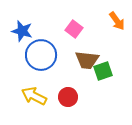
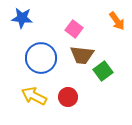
blue star: moved 13 px up; rotated 10 degrees counterclockwise
blue circle: moved 3 px down
brown trapezoid: moved 5 px left, 5 px up
green square: rotated 18 degrees counterclockwise
